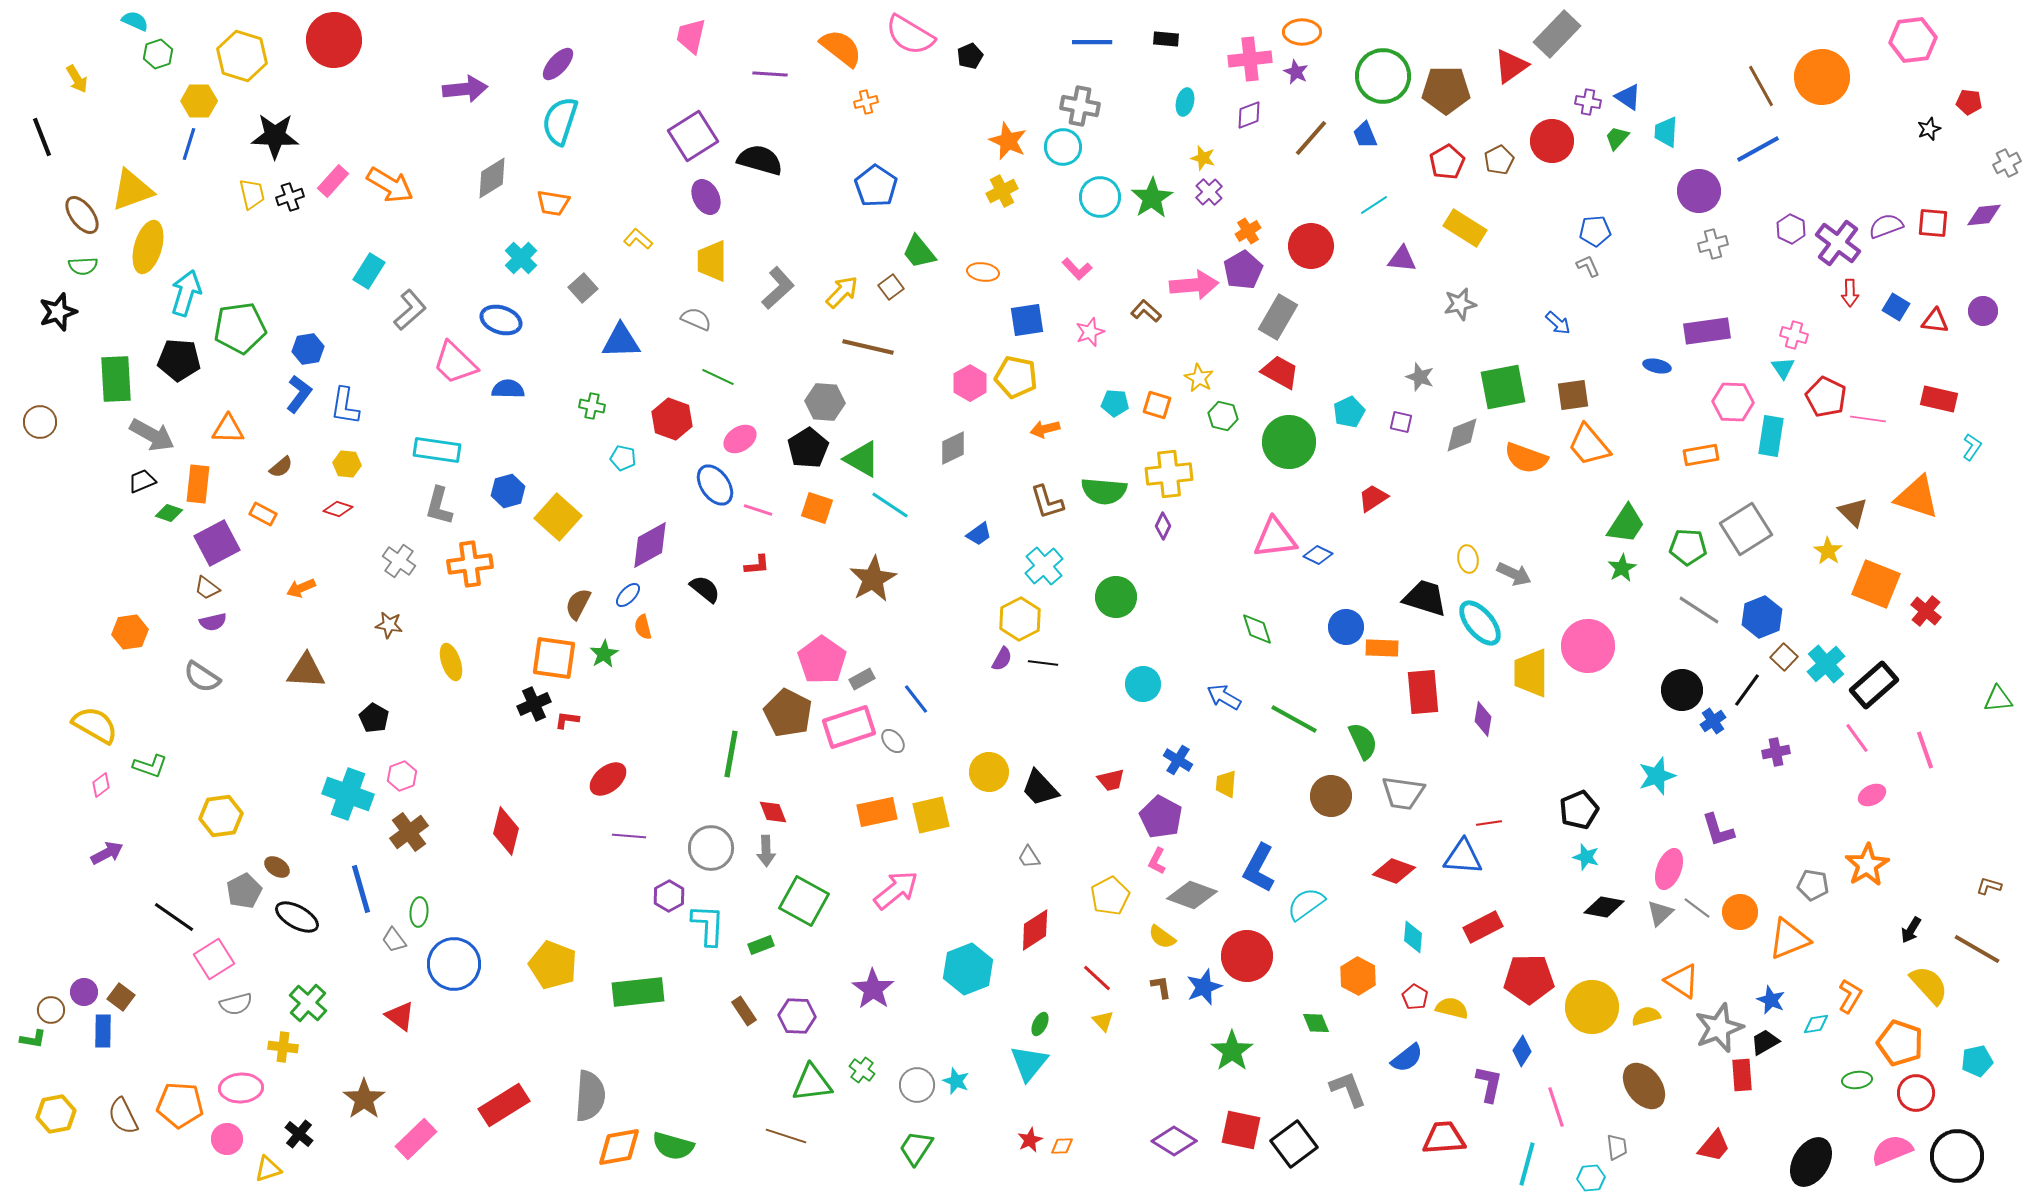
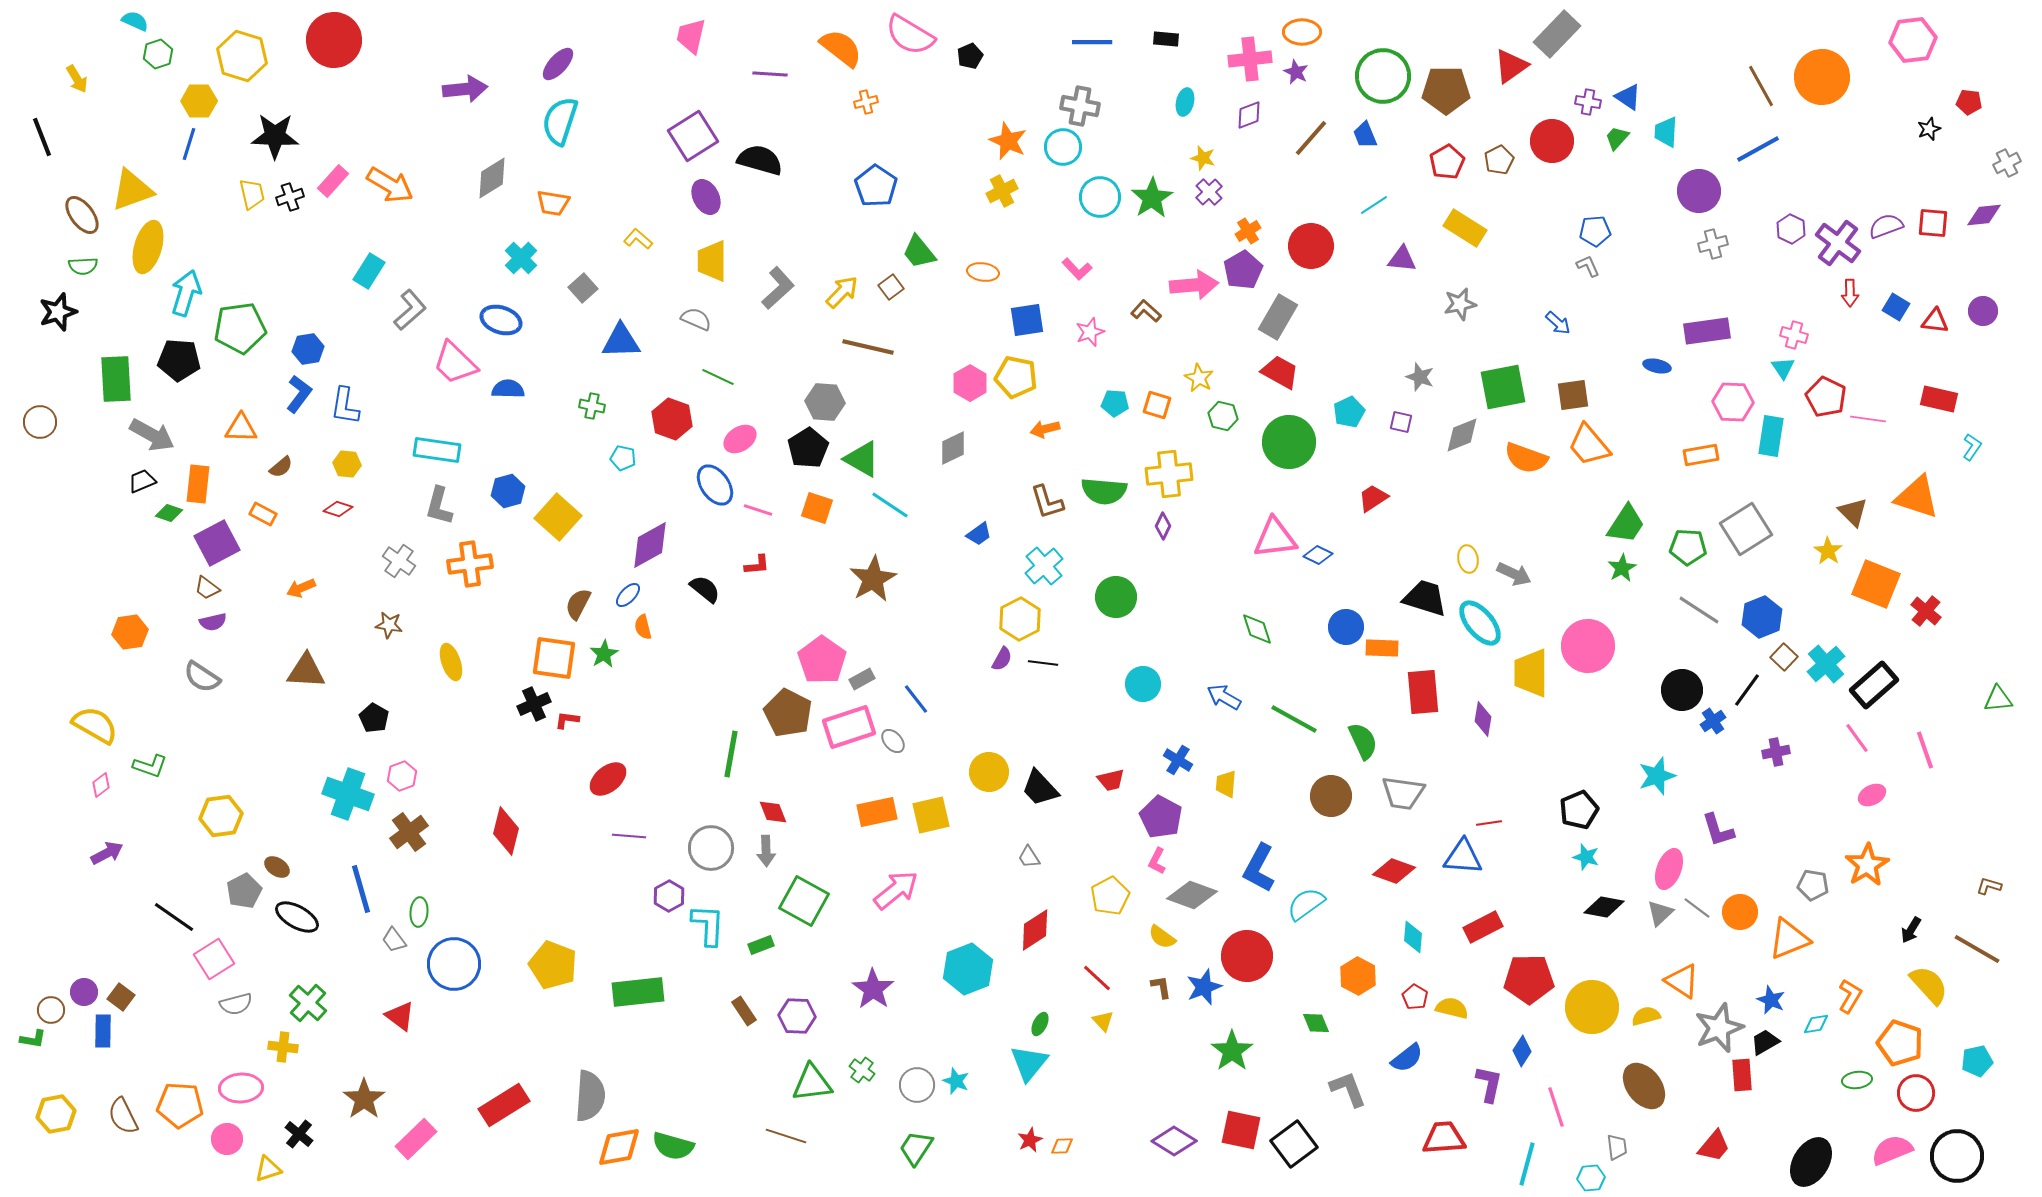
orange triangle at (228, 429): moved 13 px right, 1 px up
